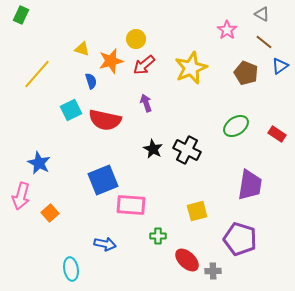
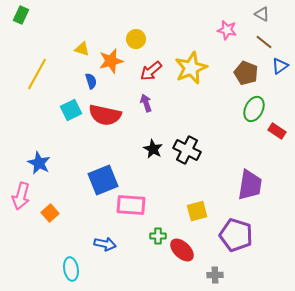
pink star: rotated 24 degrees counterclockwise
red arrow: moved 7 px right, 6 px down
yellow line: rotated 12 degrees counterclockwise
red semicircle: moved 5 px up
green ellipse: moved 18 px right, 17 px up; rotated 30 degrees counterclockwise
red rectangle: moved 3 px up
purple pentagon: moved 4 px left, 4 px up
red ellipse: moved 5 px left, 10 px up
gray cross: moved 2 px right, 4 px down
